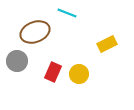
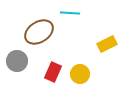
cyan line: moved 3 px right; rotated 18 degrees counterclockwise
brown ellipse: moved 4 px right; rotated 12 degrees counterclockwise
yellow circle: moved 1 px right
